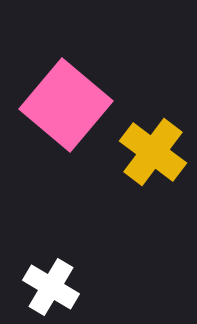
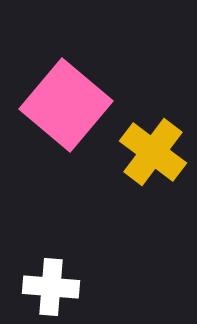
white cross: rotated 26 degrees counterclockwise
